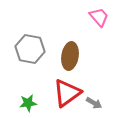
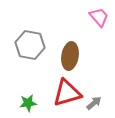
gray hexagon: moved 4 px up
red triangle: rotated 20 degrees clockwise
gray arrow: rotated 70 degrees counterclockwise
